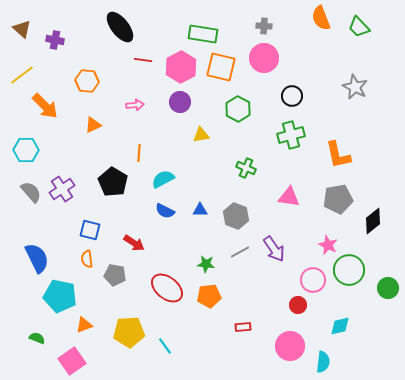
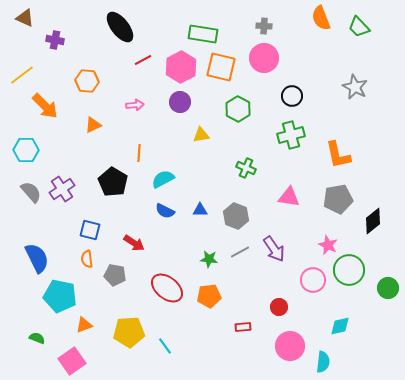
brown triangle at (22, 29): moved 3 px right, 11 px up; rotated 18 degrees counterclockwise
red line at (143, 60): rotated 36 degrees counterclockwise
green star at (206, 264): moved 3 px right, 5 px up
red circle at (298, 305): moved 19 px left, 2 px down
